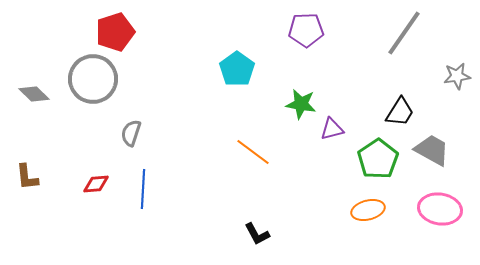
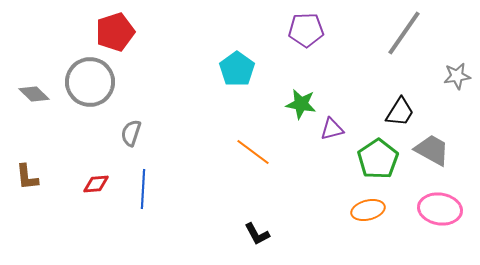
gray circle: moved 3 px left, 3 px down
